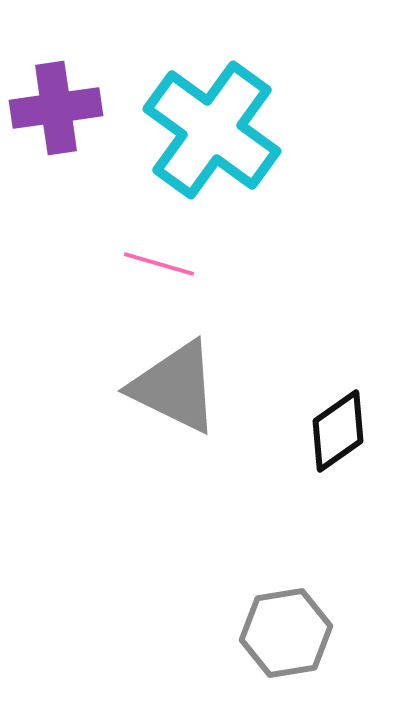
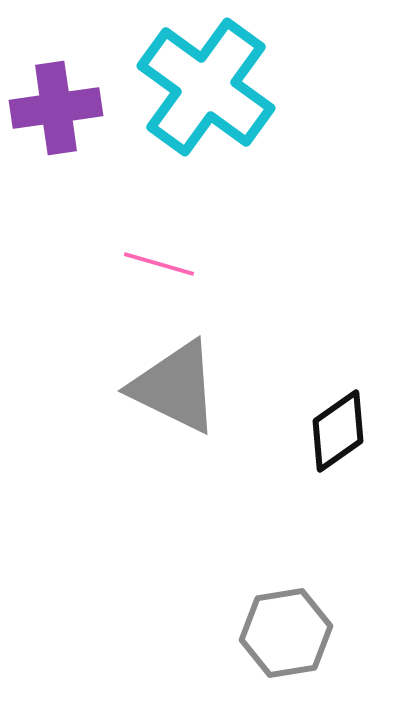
cyan cross: moved 6 px left, 43 px up
